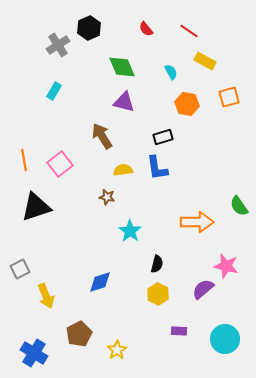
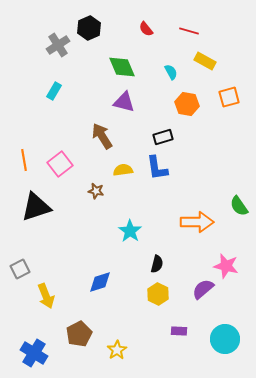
red line: rotated 18 degrees counterclockwise
brown star: moved 11 px left, 6 px up
